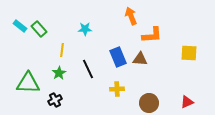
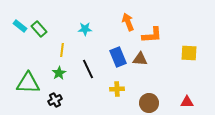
orange arrow: moved 3 px left, 6 px down
red triangle: rotated 24 degrees clockwise
